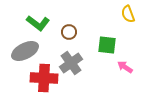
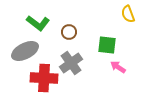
pink arrow: moved 7 px left
